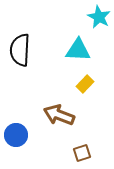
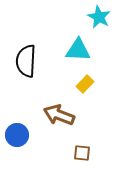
black semicircle: moved 6 px right, 11 px down
blue circle: moved 1 px right
brown square: rotated 24 degrees clockwise
